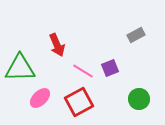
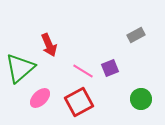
red arrow: moved 8 px left
green triangle: rotated 40 degrees counterclockwise
green circle: moved 2 px right
